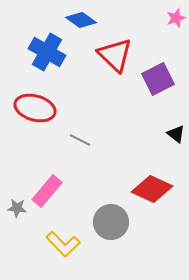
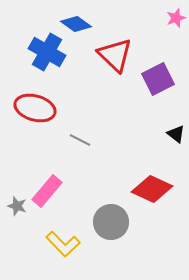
blue diamond: moved 5 px left, 4 px down
gray star: moved 2 px up; rotated 12 degrees clockwise
